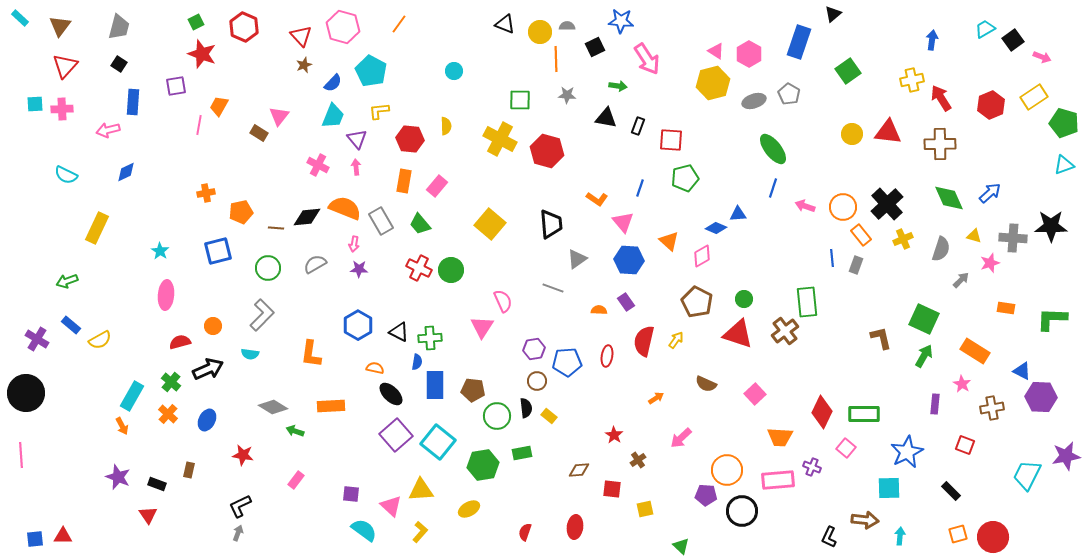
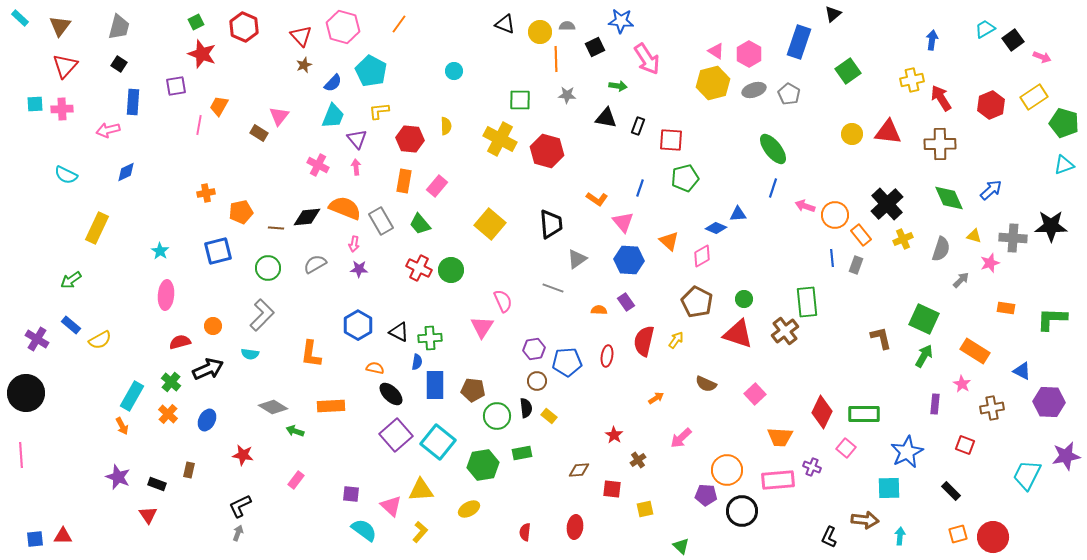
gray ellipse at (754, 101): moved 11 px up
blue arrow at (990, 193): moved 1 px right, 3 px up
orange circle at (843, 207): moved 8 px left, 8 px down
green arrow at (67, 281): moved 4 px right, 1 px up; rotated 15 degrees counterclockwise
purple hexagon at (1041, 397): moved 8 px right, 5 px down
red semicircle at (525, 532): rotated 12 degrees counterclockwise
